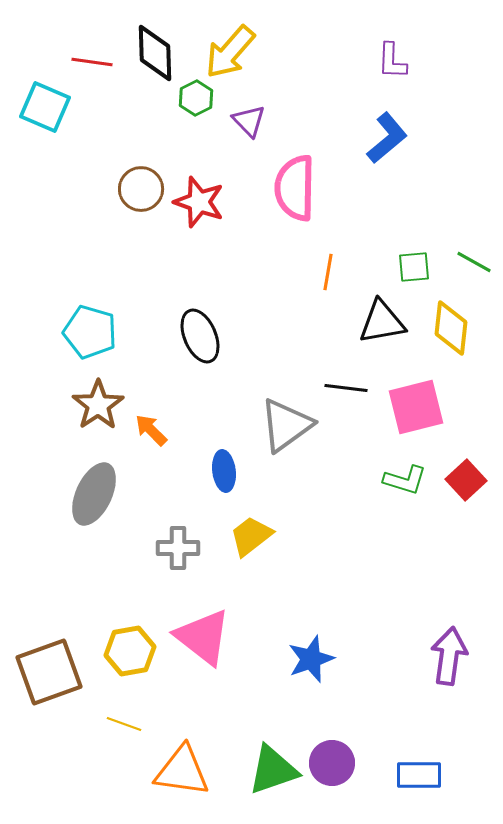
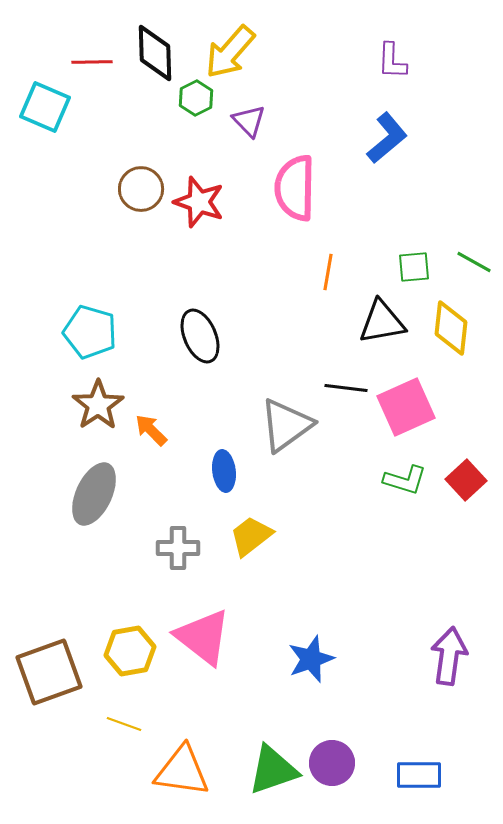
red line: rotated 9 degrees counterclockwise
pink square: moved 10 px left; rotated 10 degrees counterclockwise
